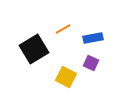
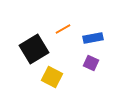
yellow square: moved 14 px left
